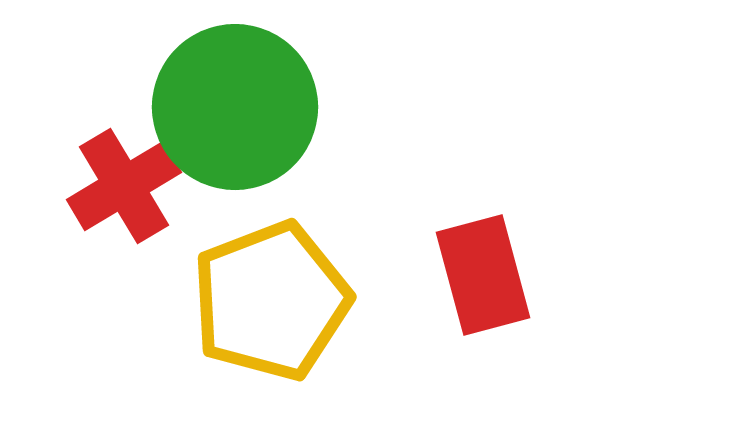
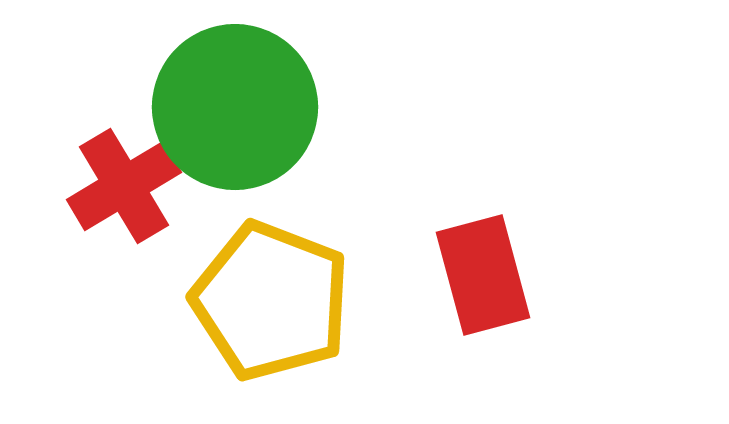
yellow pentagon: rotated 30 degrees counterclockwise
